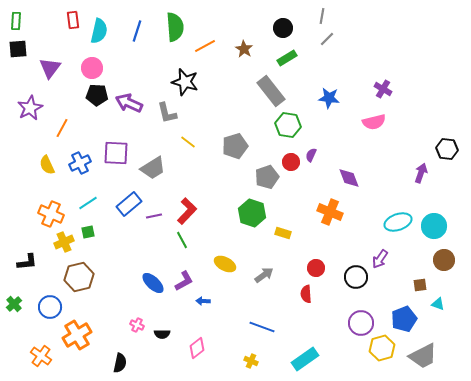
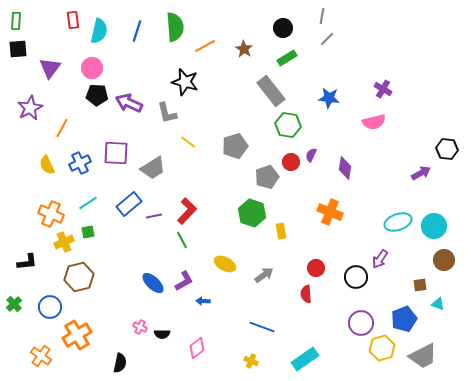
purple arrow at (421, 173): rotated 42 degrees clockwise
purple diamond at (349, 178): moved 4 px left, 10 px up; rotated 30 degrees clockwise
yellow rectangle at (283, 233): moved 2 px left, 2 px up; rotated 63 degrees clockwise
pink cross at (137, 325): moved 3 px right, 2 px down
